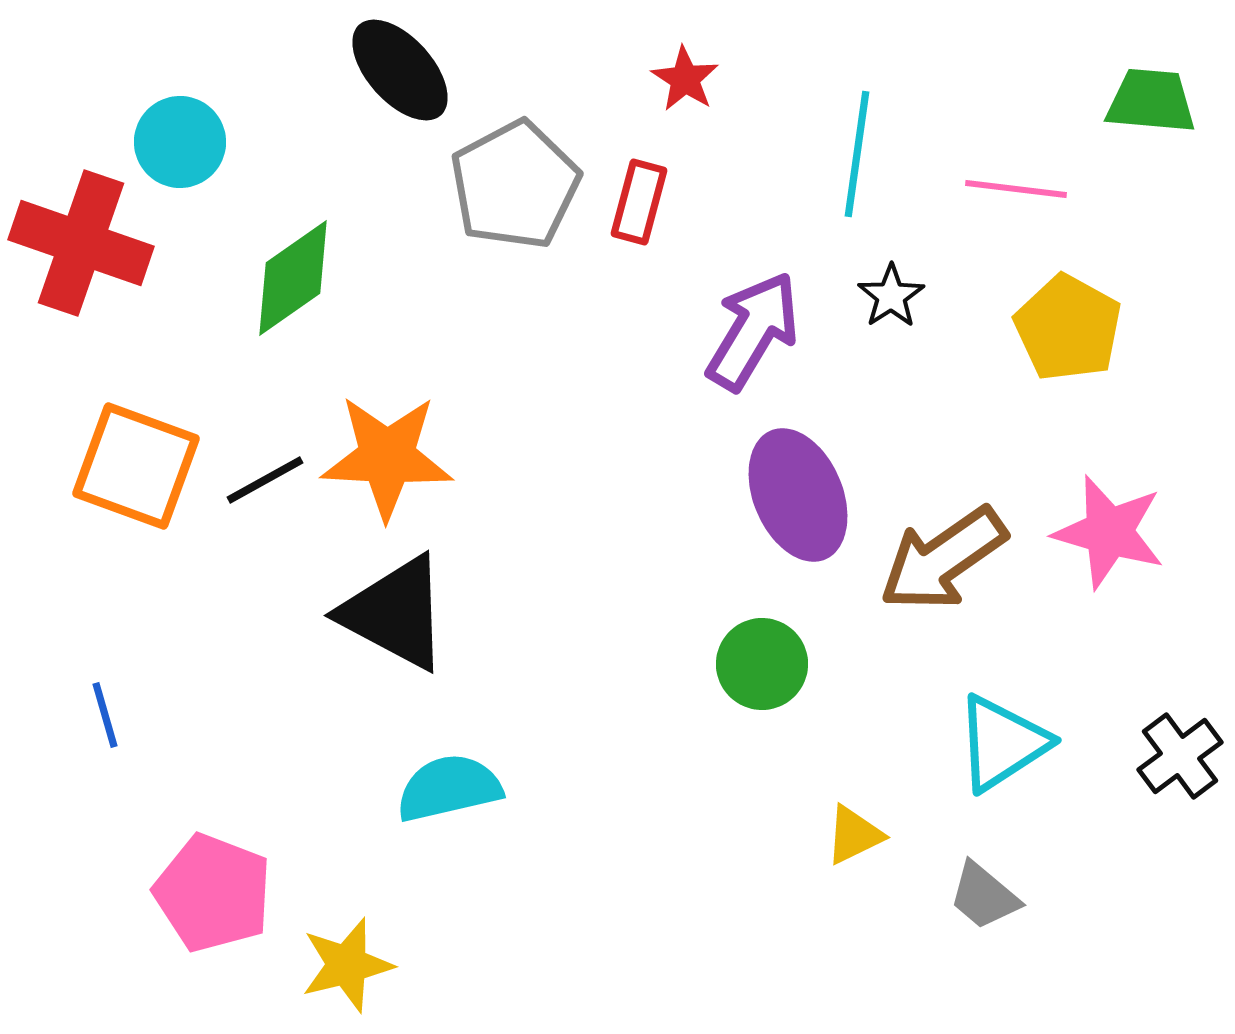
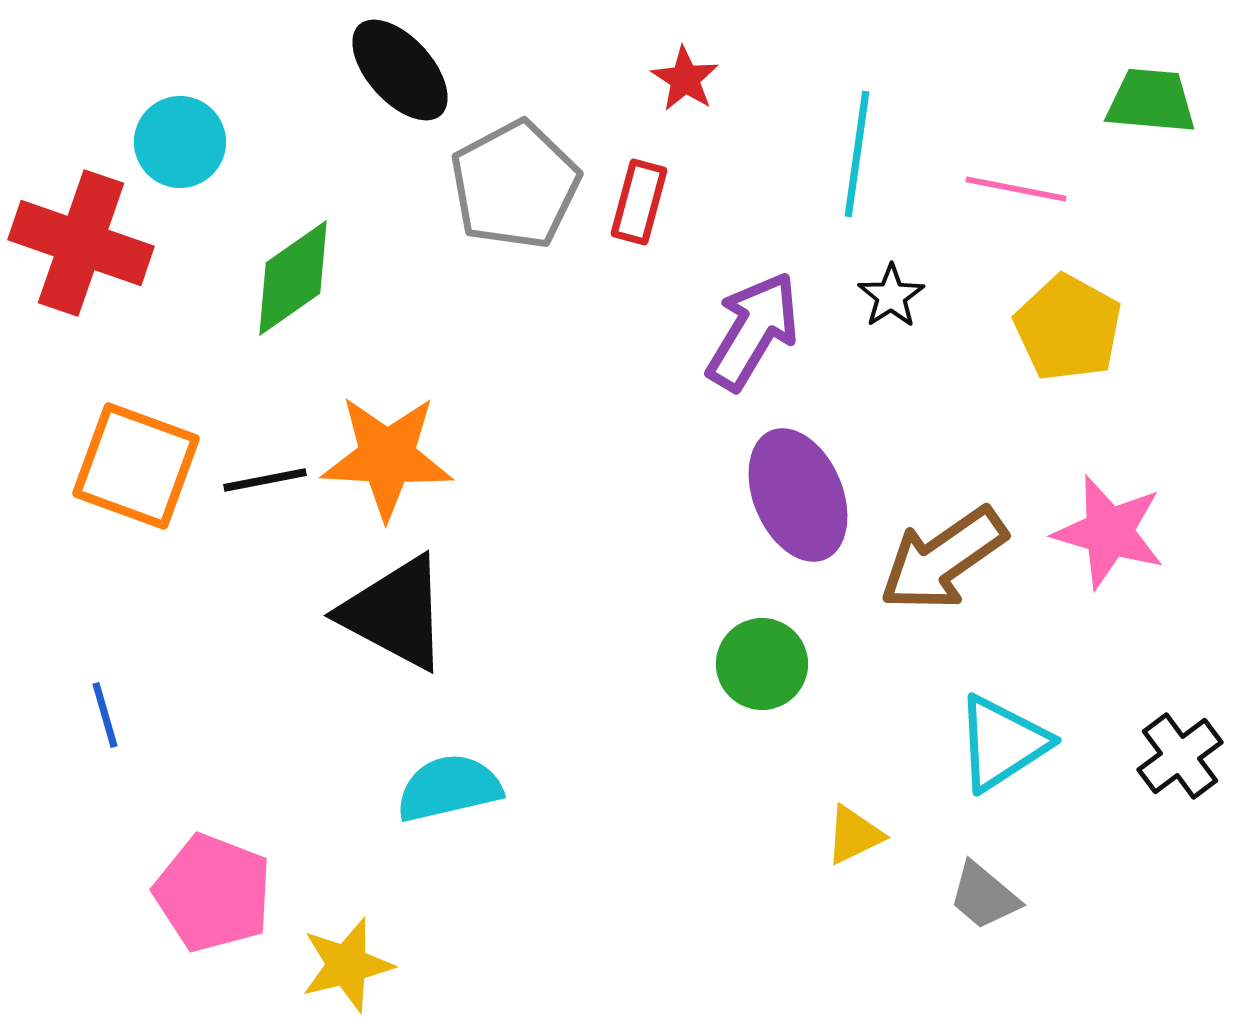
pink line: rotated 4 degrees clockwise
black line: rotated 18 degrees clockwise
